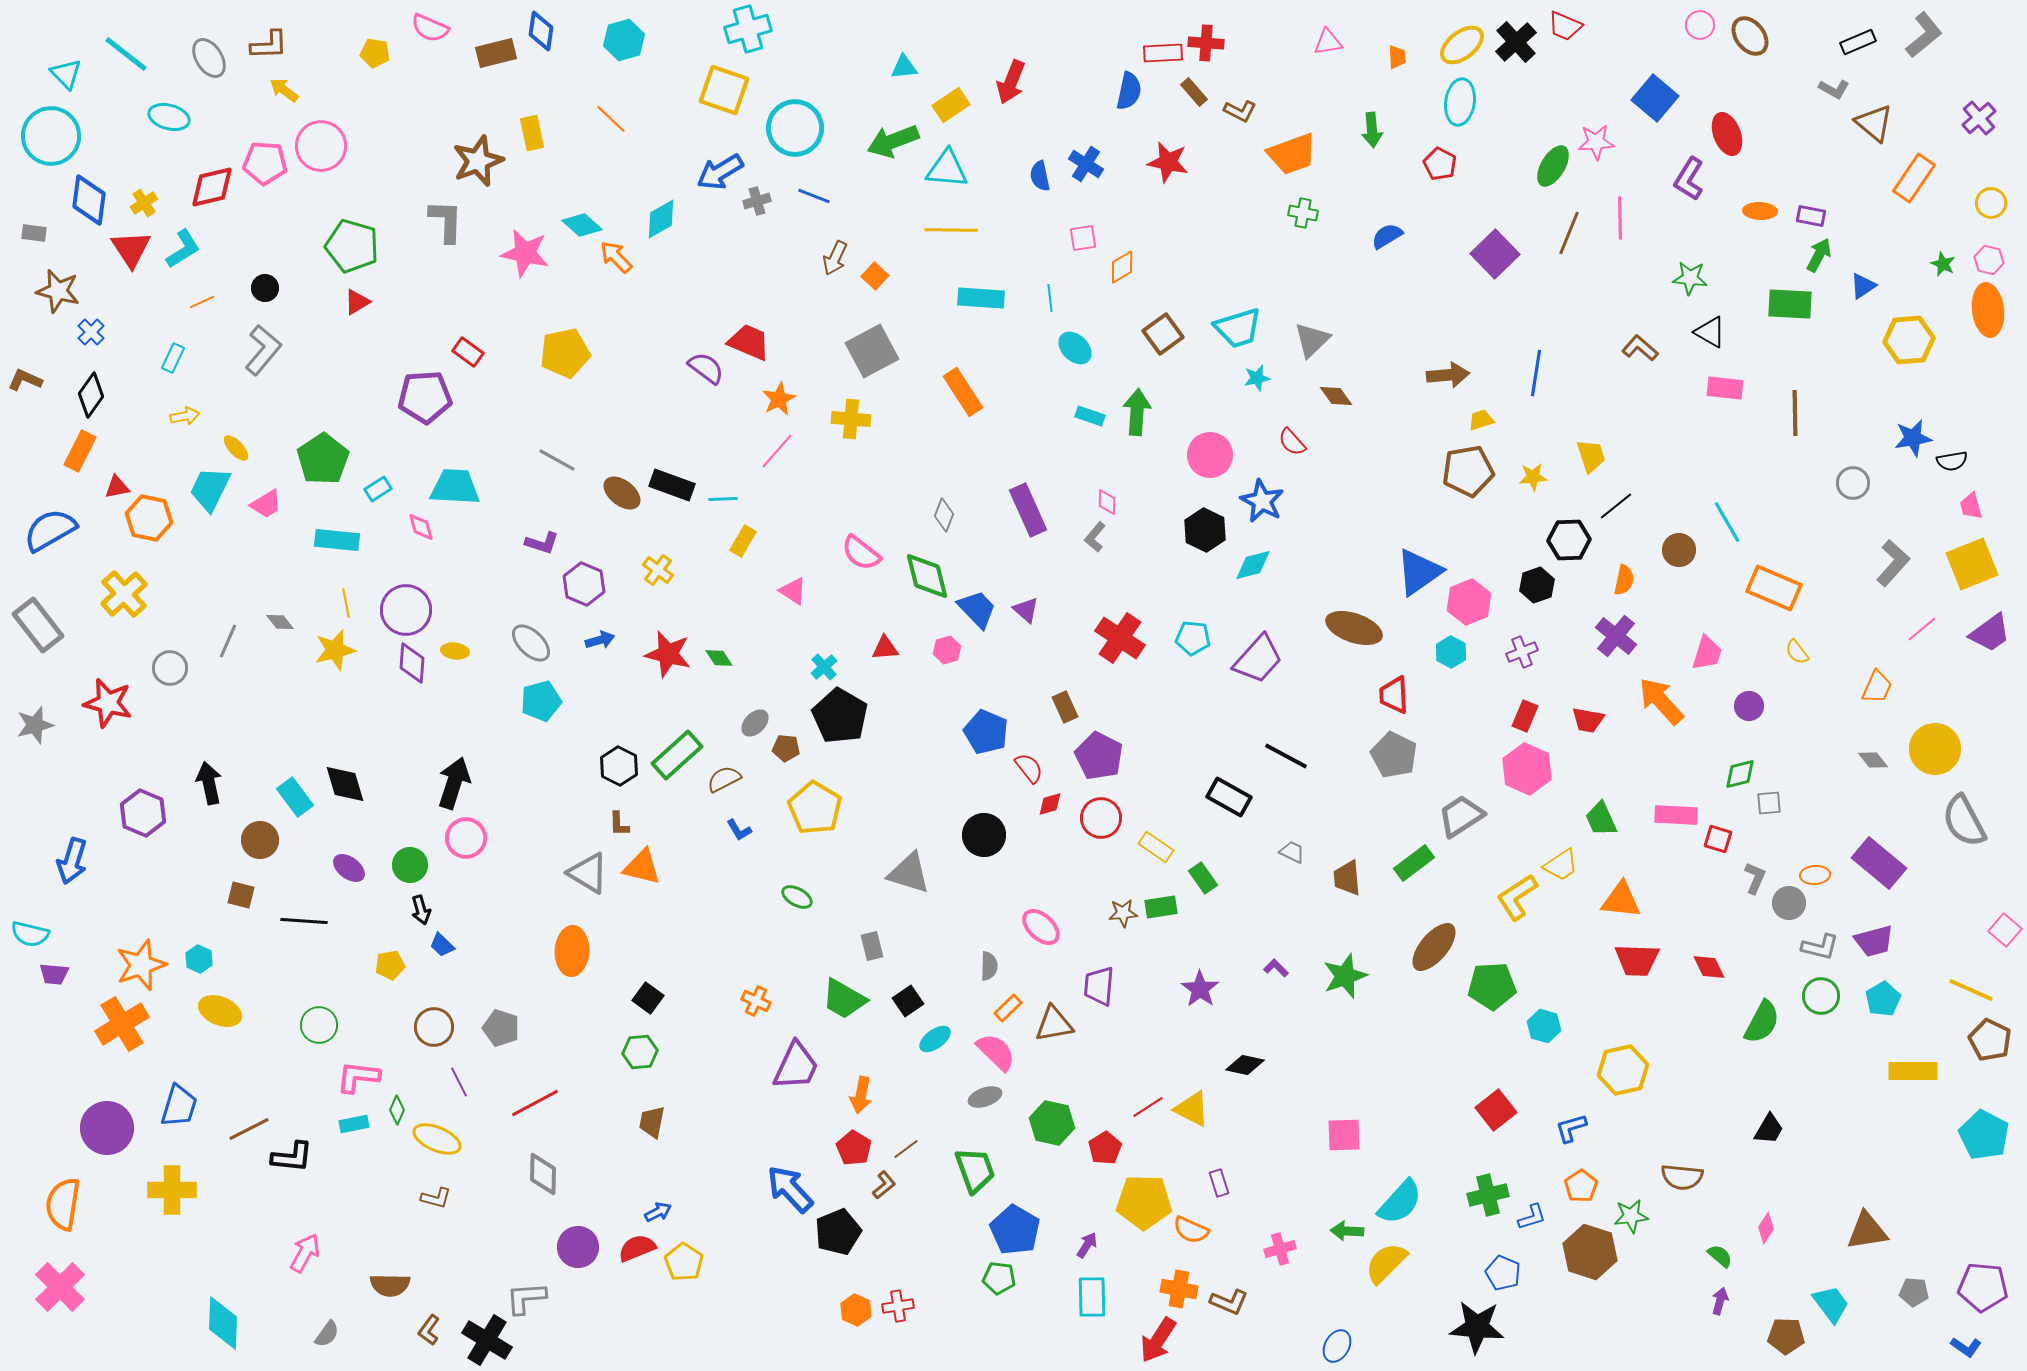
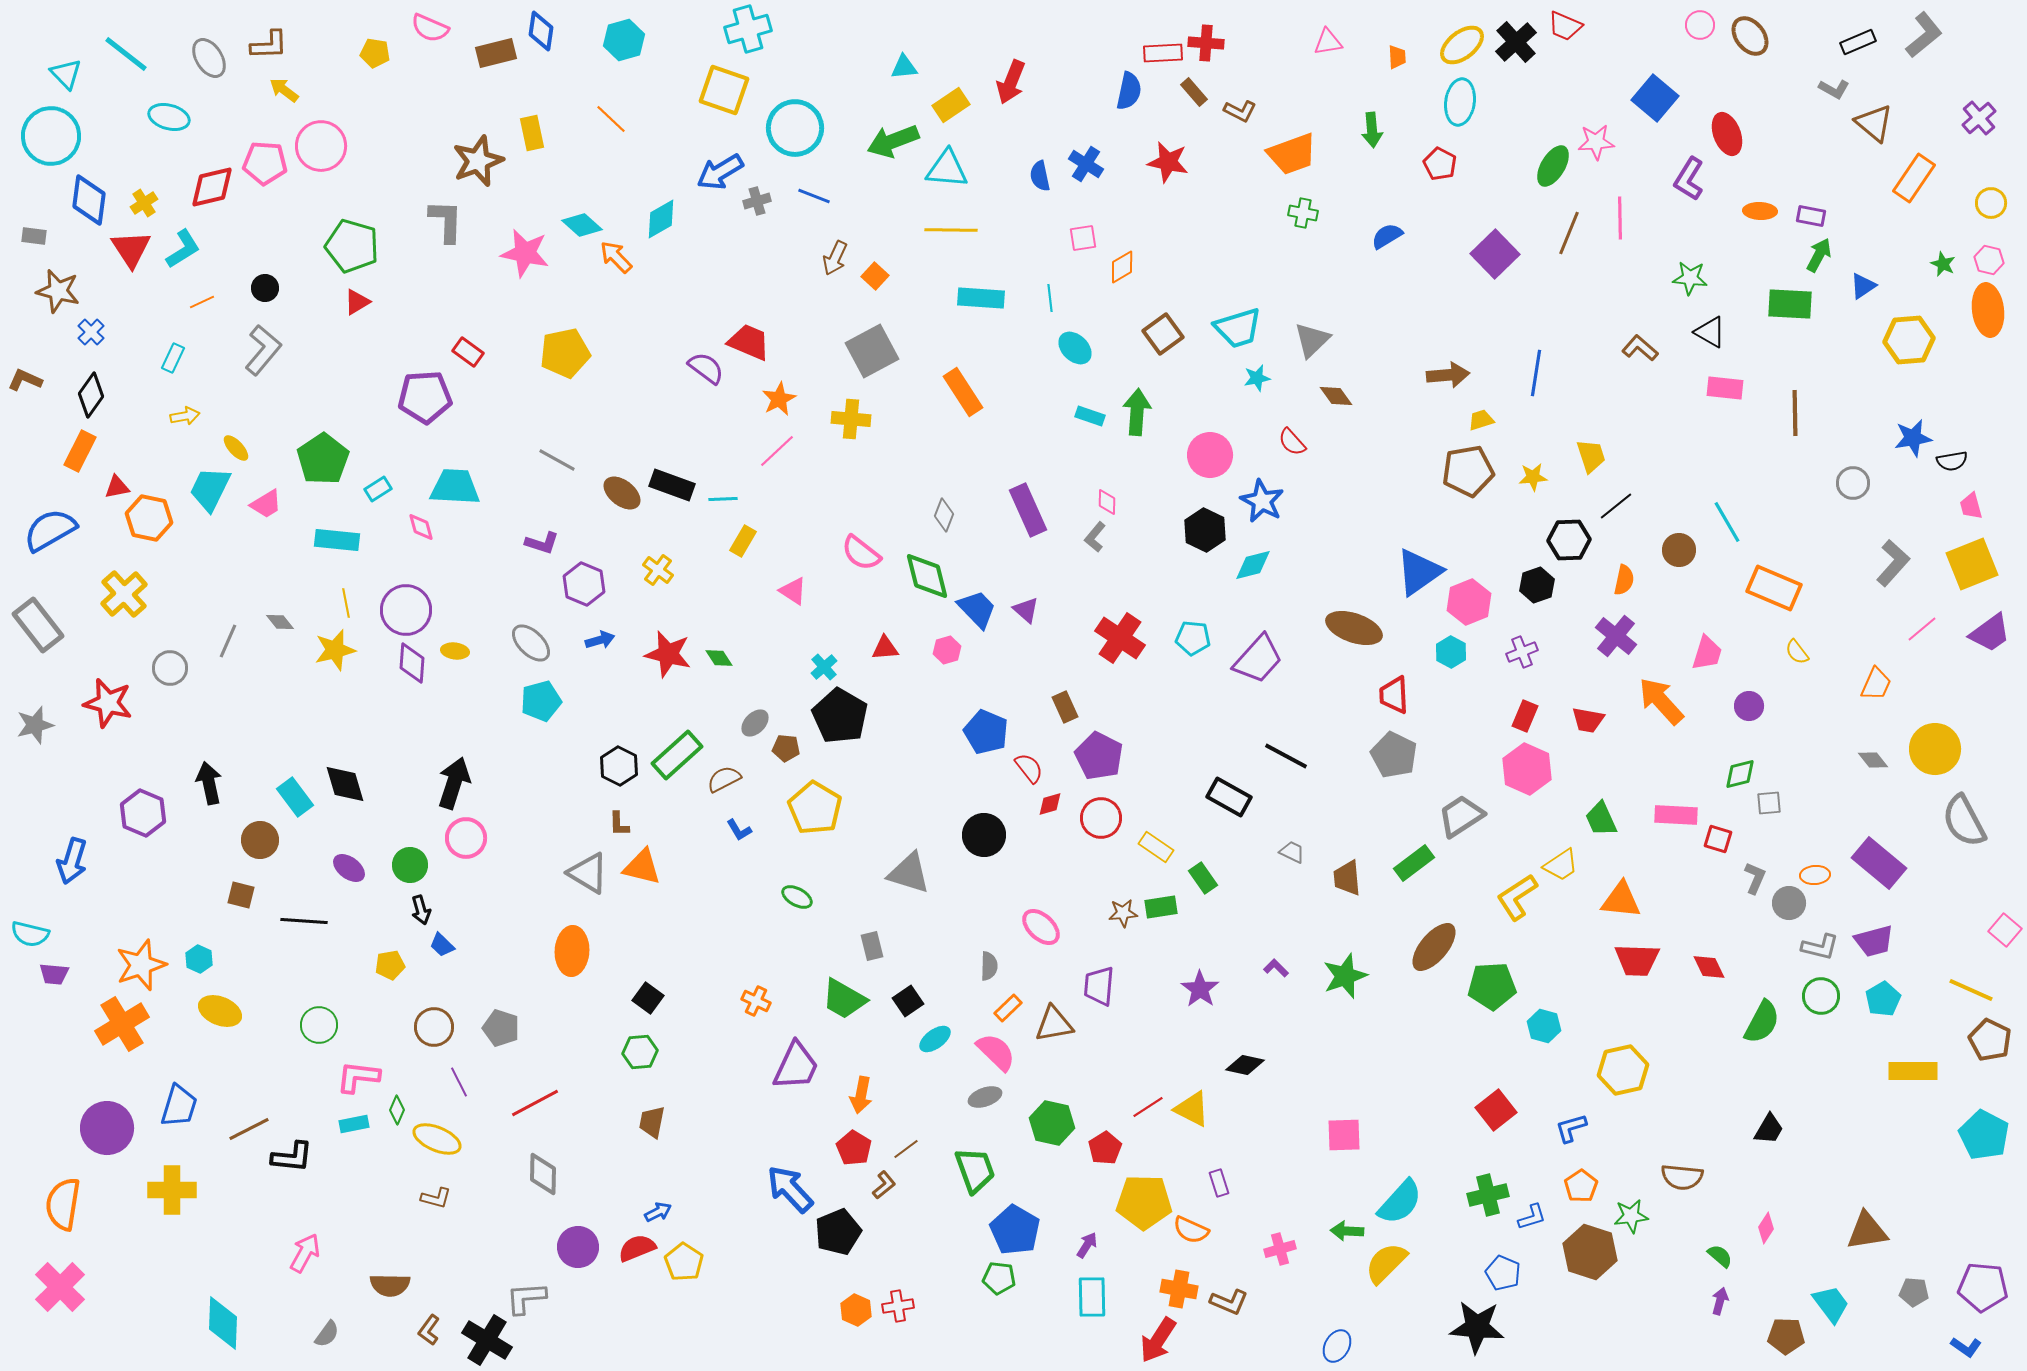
gray rectangle at (34, 233): moved 3 px down
pink line at (777, 451): rotated 6 degrees clockwise
orange trapezoid at (1877, 687): moved 1 px left, 3 px up
